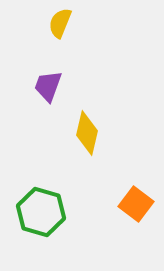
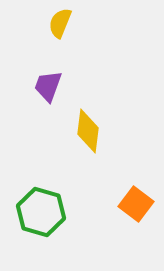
yellow diamond: moved 1 px right, 2 px up; rotated 6 degrees counterclockwise
